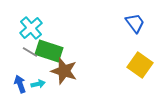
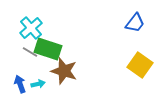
blue trapezoid: rotated 75 degrees clockwise
green rectangle: moved 1 px left, 2 px up
